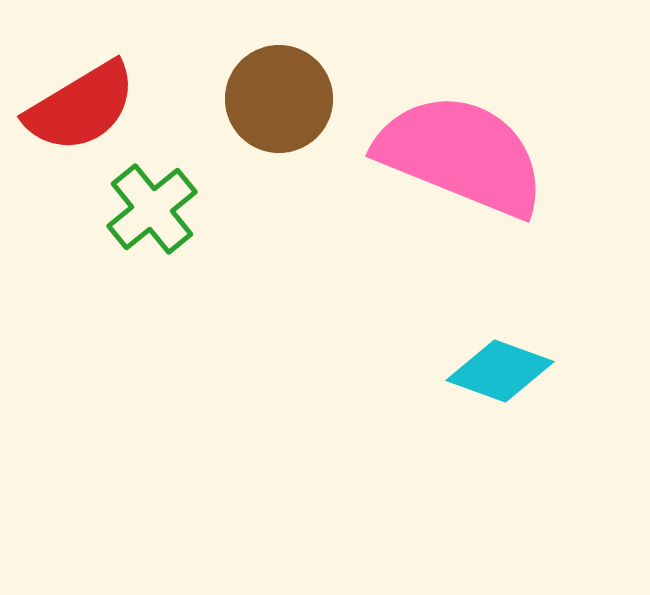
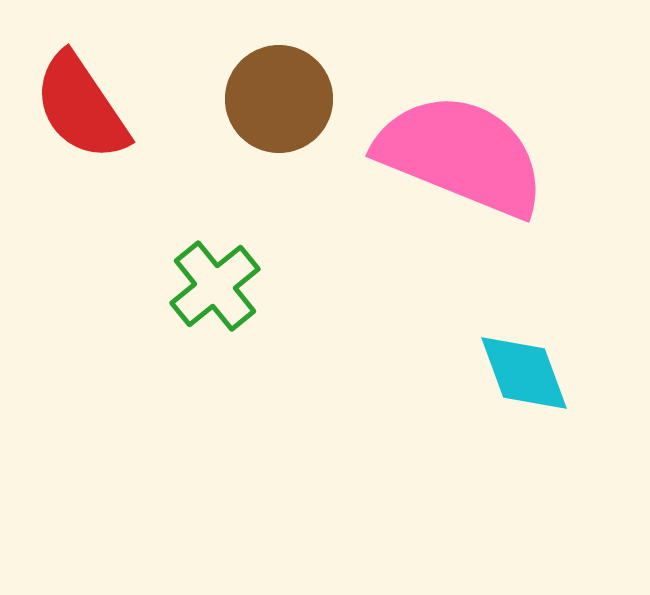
red semicircle: rotated 87 degrees clockwise
green cross: moved 63 px right, 77 px down
cyan diamond: moved 24 px right, 2 px down; rotated 50 degrees clockwise
